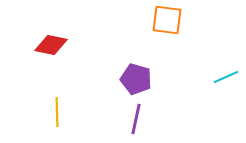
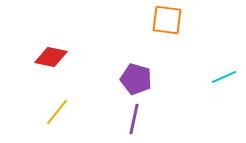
red diamond: moved 12 px down
cyan line: moved 2 px left
yellow line: rotated 40 degrees clockwise
purple line: moved 2 px left
